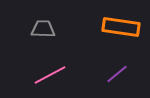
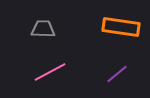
pink line: moved 3 px up
